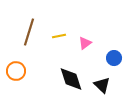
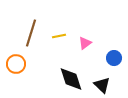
brown line: moved 2 px right, 1 px down
orange circle: moved 7 px up
